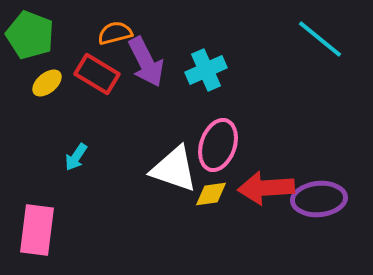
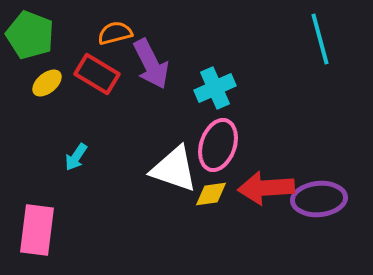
cyan line: rotated 36 degrees clockwise
purple arrow: moved 5 px right, 2 px down
cyan cross: moved 9 px right, 18 px down
